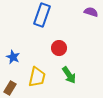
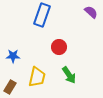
purple semicircle: rotated 24 degrees clockwise
red circle: moved 1 px up
blue star: moved 1 px up; rotated 24 degrees counterclockwise
brown rectangle: moved 1 px up
